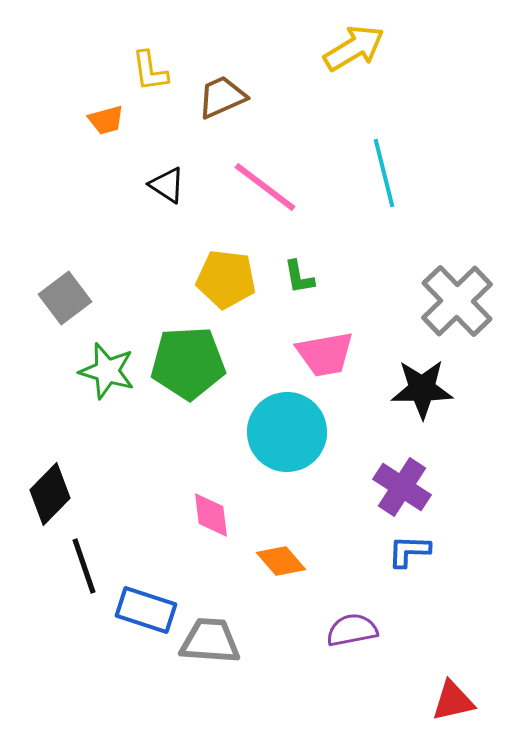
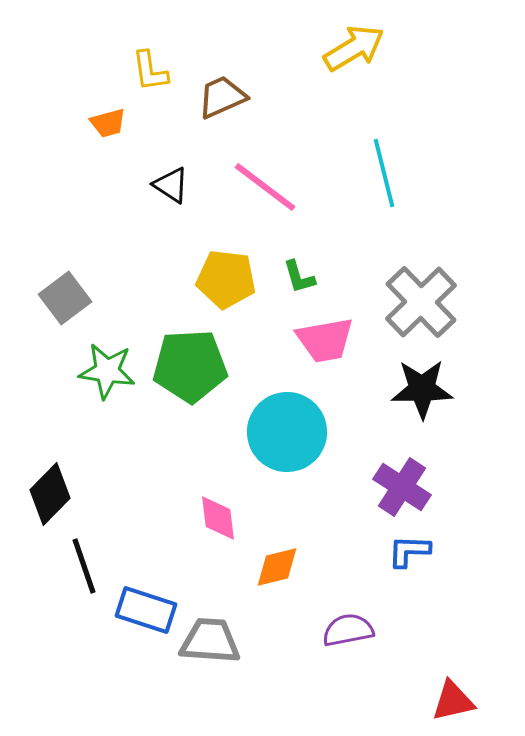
orange trapezoid: moved 2 px right, 3 px down
black triangle: moved 4 px right
green L-shape: rotated 6 degrees counterclockwise
gray cross: moved 36 px left, 1 px down
pink trapezoid: moved 14 px up
green pentagon: moved 2 px right, 3 px down
green star: rotated 8 degrees counterclockwise
pink diamond: moved 7 px right, 3 px down
orange diamond: moved 4 px left, 6 px down; rotated 63 degrees counterclockwise
purple semicircle: moved 4 px left
